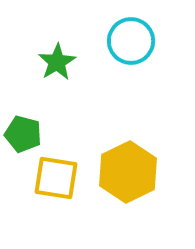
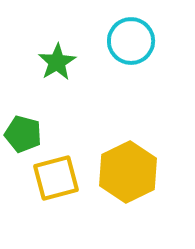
yellow square: rotated 24 degrees counterclockwise
